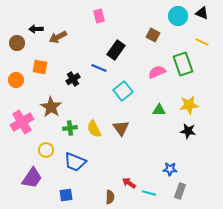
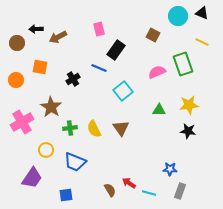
pink rectangle: moved 13 px down
brown semicircle: moved 7 px up; rotated 32 degrees counterclockwise
